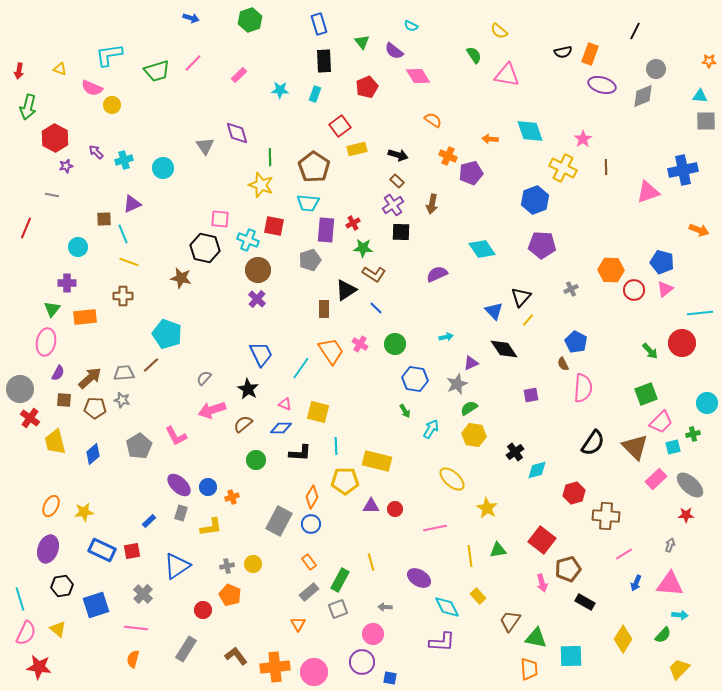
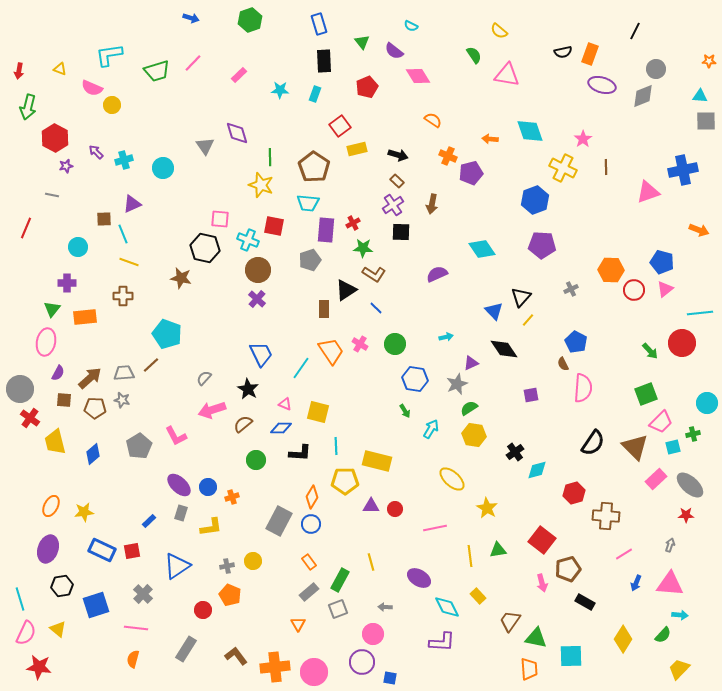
yellow circle at (253, 564): moved 3 px up
